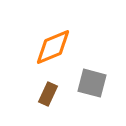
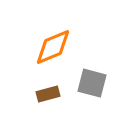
brown rectangle: rotated 50 degrees clockwise
